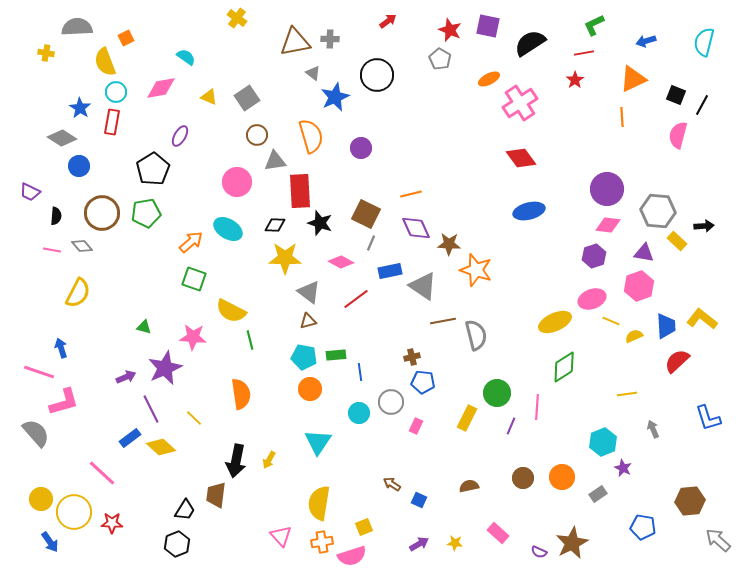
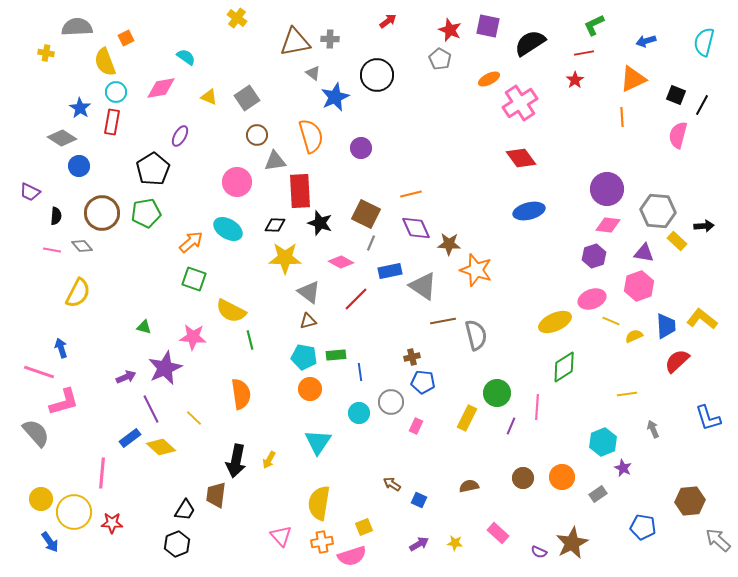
red line at (356, 299): rotated 8 degrees counterclockwise
pink line at (102, 473): rotated 52 degrees clockwise
